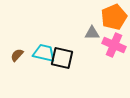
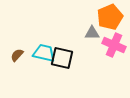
orange pentagon: moved 4 px left
